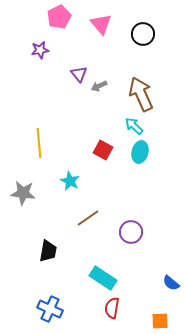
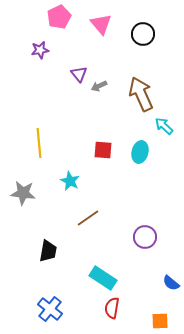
cyan arrow: moved 30 px right
red square: rotated 24 degrees counterclockwise
purple circle: moved 14 px right, 5 px down
blue cross: rotated 15 degrees clockwise
